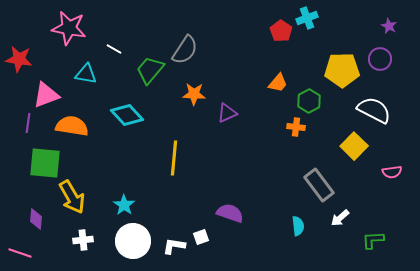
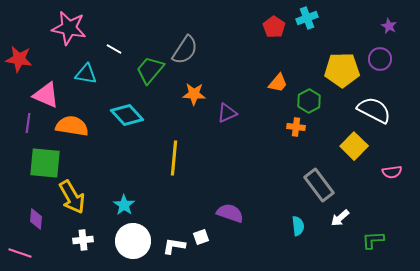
red pentagon: moved 7 px left, 4 px up
pink triangle: rotated 44 degrees clockwise
